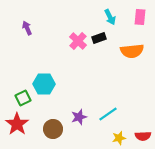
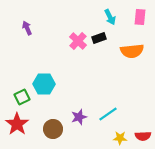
green square: moved 1 px left, 1 px up
yellow star: moved 1 px right; rotated 16 degrees clockwise
